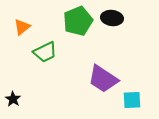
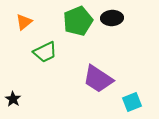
black ellipse: rotated 10 degrees counterclockwise
orange triangle: moved 2 px right, 5 px up
purple trapezoid: moved 5 px left
cyan square: moved 2 px down; rotated 18 degrees counterclockwise
